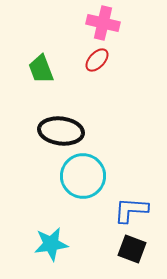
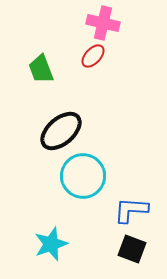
red ellipse: moved 4 px left, 4 px up
black ellipse: rotated 48 degrees counterclockwise
cyan star: rotated 12 degrees counterclockwise
